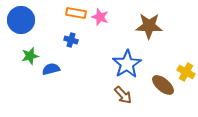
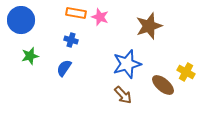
brown star: rotated 20 degrees counterclockwise
blue star: rotated 16 degrees clockwise
blue semicircle: moved 13 px right, 1 px up; rotated 42 degrees counterclockwise
